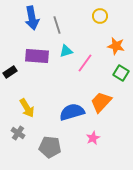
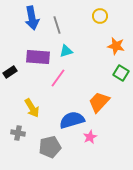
purple rectangle: moved 1 px right, 1 px down
pink line: moved 27 px left, 15 px down
orange trapezoid: moved 2 px left
yellow arrow: moved 5 px right
blue semicircle: moved 8 px down
gray cross: rotated 24 degrees counterclockwise
pink star: moved 3 px left, 1 px up
gray pentagon: rotated 20 degrees counterclockwise
